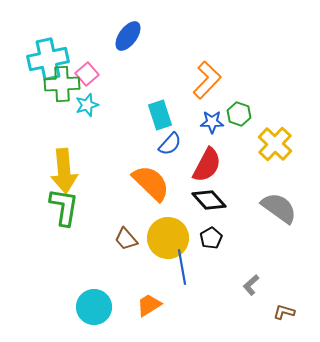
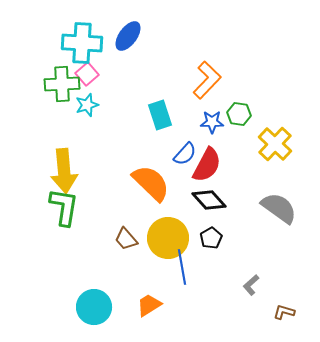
cyan cross: moved 34 px right, 16 px up; rotated 15 degrees clockwise
green hexagon: rotated 10 degrees counterclockwise
blue semicircle: moved 15 px right, 10 px down
